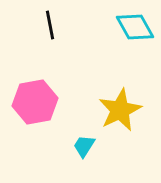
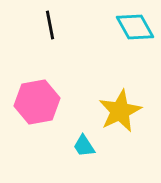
pink hexagon: moved 2 px right
yellow star: moved 1 px down
cyan trapezoid: rotated 65 degrees counterclockwise
